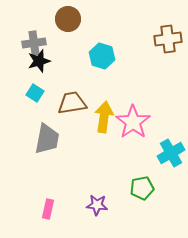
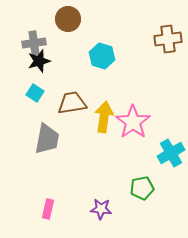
purple star: moved 4 px right, 4 px down
